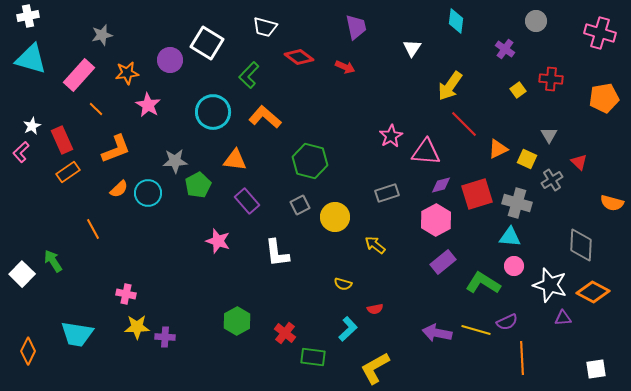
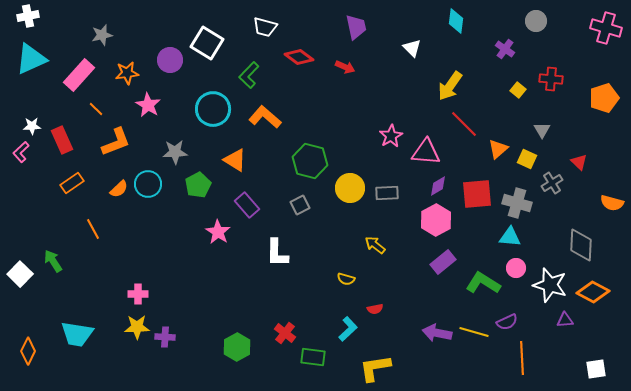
pink cross at (600, 33): moved 6 px right, 5 px up
white triangle at (412, 48): rotated 18 degrees counterclockwise
cyan triangle at (31, 59): rotated 40 degrees counterclockwise
yellow square at (518, 90): rotated 14 degrees counterclockwise
orange pentagon at (604, 98): rotated 8 degrees counterclockwise
cyan circle at (213, 112): moved 3 px up
white star at (32, 126): rotated 24 degrees clockwise
gray triangle at (549, 135): moved 7 px left, 5 px up
orange L-shape at (116, 149): moved 7 px up
orange triangle at (498, 149): rotated 15 degrees counterclockwise
orange triangle at (235, 160): rotated 25 degrees clockwise
gray star at (175, 161): moved 9 px up
orange rectangle at (68, 172): moved 4 px right, 11 px down
gray cross at (552, 180): moved 3 px down
purple diamond at (441, 185): moved 3 px left, 1 px down; rotated 15 degrees counterclockwise
cyan circle at (148, 193): moved 9 px up
gray rectangle at (387, 193): rotated 15 degrees clockwise
red square at (477, 194): rotated 12 degrees clockwise
purple rectangle at (247, 201): moved 4 px down
yellow circle at (335, 217): moved 15 px right, 29 px up
pink star at (218, 241): moved 9 px up; rotated 15 degrees clockwise
white L-shape at (277, 253): rotated 8 degrees clockwise
pink circle at (514, 266): moved 2 px right, 2 px down
white square at (22, 274): moved 2 px left
yellow semicircle at (343, 284): moved 3 px right, 5 px up
pink cross at (126, 294): moved 12 px right; rotated 12 degrees counterclockwise
purple triangle at (563, 318): moved 2 px right, 2 px down
green hexagon at (237, 321): moved 26 px down
yellow line at (476, 330): moved 2 px left, 2 px down
yellow L-shape at (375, 368): rotated 20 degrees clockwise
